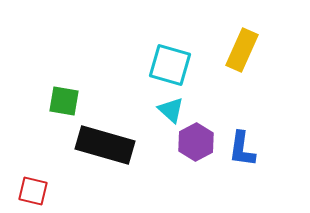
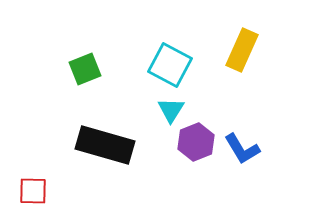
cyan square: rotated 12 degrees clockwise
green square: moved 21 px right, 32 px up; rotated 32 degrees counterclockwise
cyan triangle: rotated 20 degrees clockwise
purple hexagon: rotated 6 degrees clockwise
blue L-shape: rotated 39 degrees counterclockwise
red square: rotated 12 degrees counterclockwise
